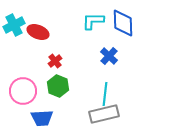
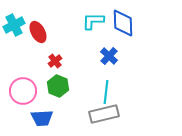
red ellipse: rotated 40 degrees clockwise
cyan line: moved 1 px right, 2 px up
